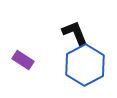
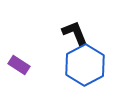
purple rectangle: moved 4 px left, 5 px down
